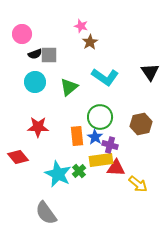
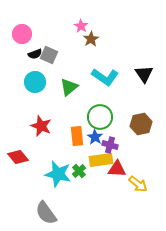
pink star: rotated 16 degrees clockwise
brown star: moved 1 px right, 3 px up
gray square: rotated 24 degrees clockwise
black triangle: moved 6 px left, 2 px down
red star: moved 3 px right, 1 px up; rotated 20 degrees clockwise
red triangle: moved 1 px right, 1 px down
cyan star: rotated 12 degrees counterclockwise
